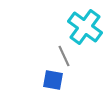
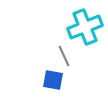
cyan cross: rotated 32 degrees clockwise
